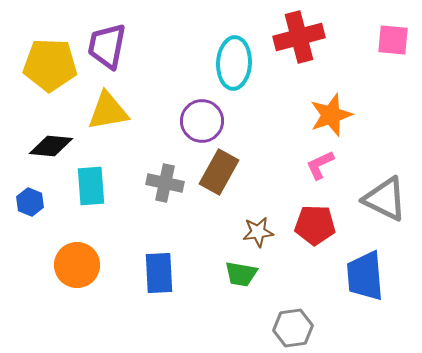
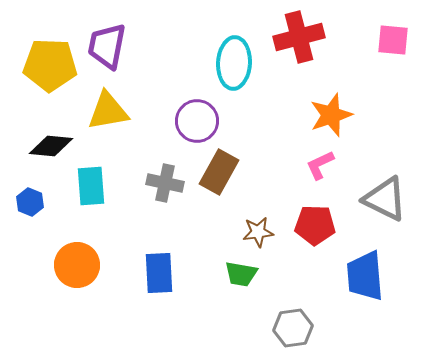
purple circle: moved 5 px left
